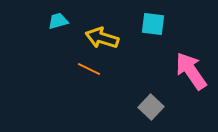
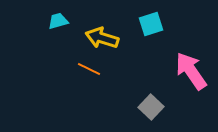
cyan square: moved 2 px left; rotated 25 degrees counterclockwise
